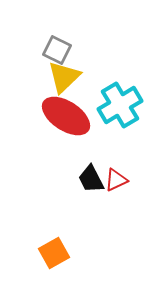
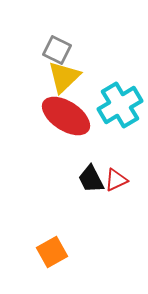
orange square: moved 2 px left, 1 px up
